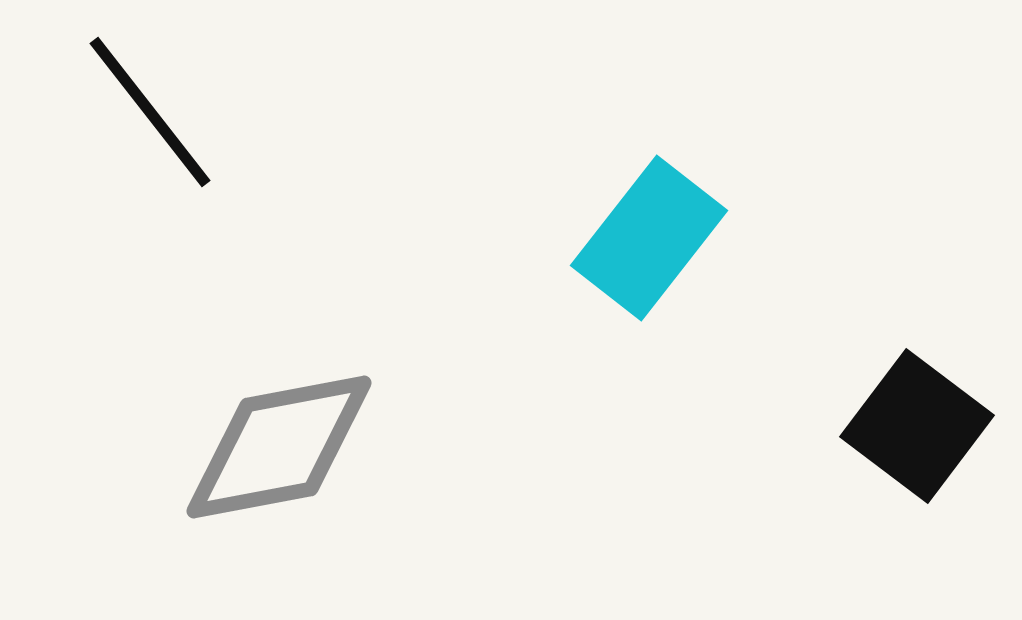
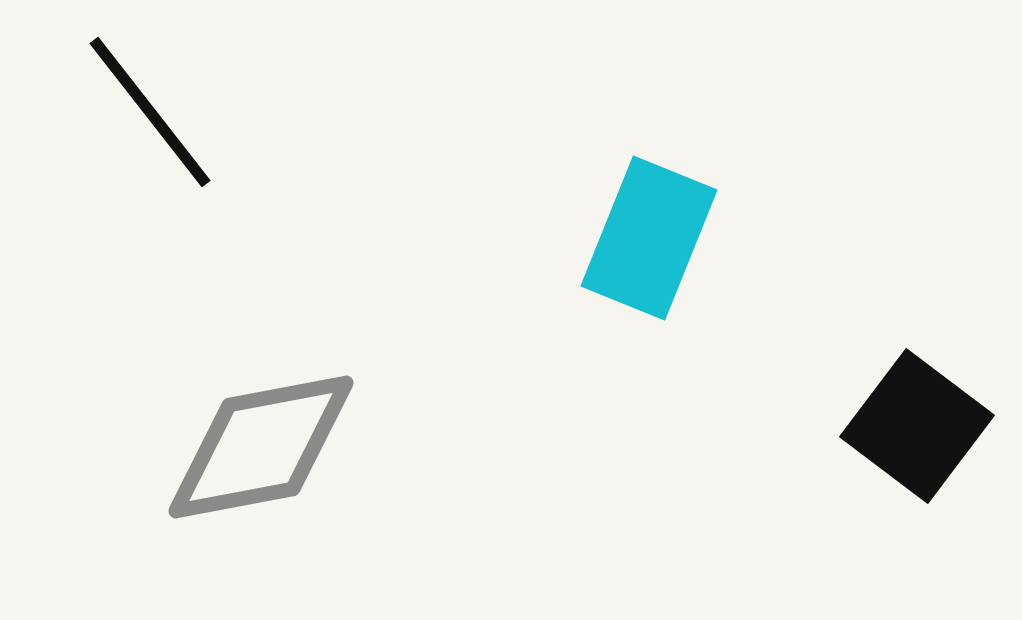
cyan rectangle: rotated 16 degrees counterclockwise
gray diamond: moved 18 px left
